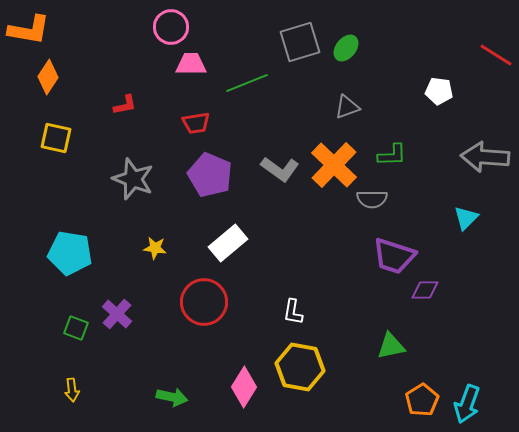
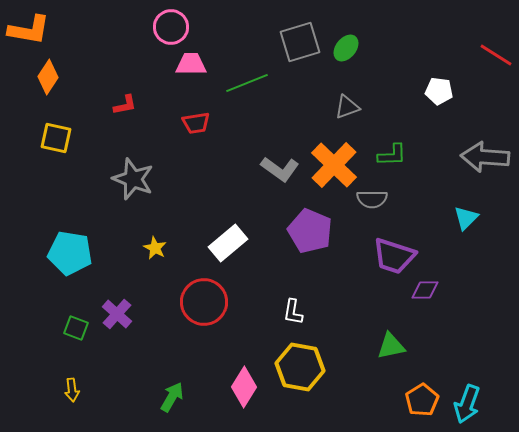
purple pentagon: moved 100 px right, 56 px down
yellow star: rotated 20 degrees clockwise
green arrow: rotated 72 degrees counterclockwise
